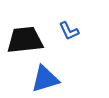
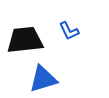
blue triangle: moved 2 px left
